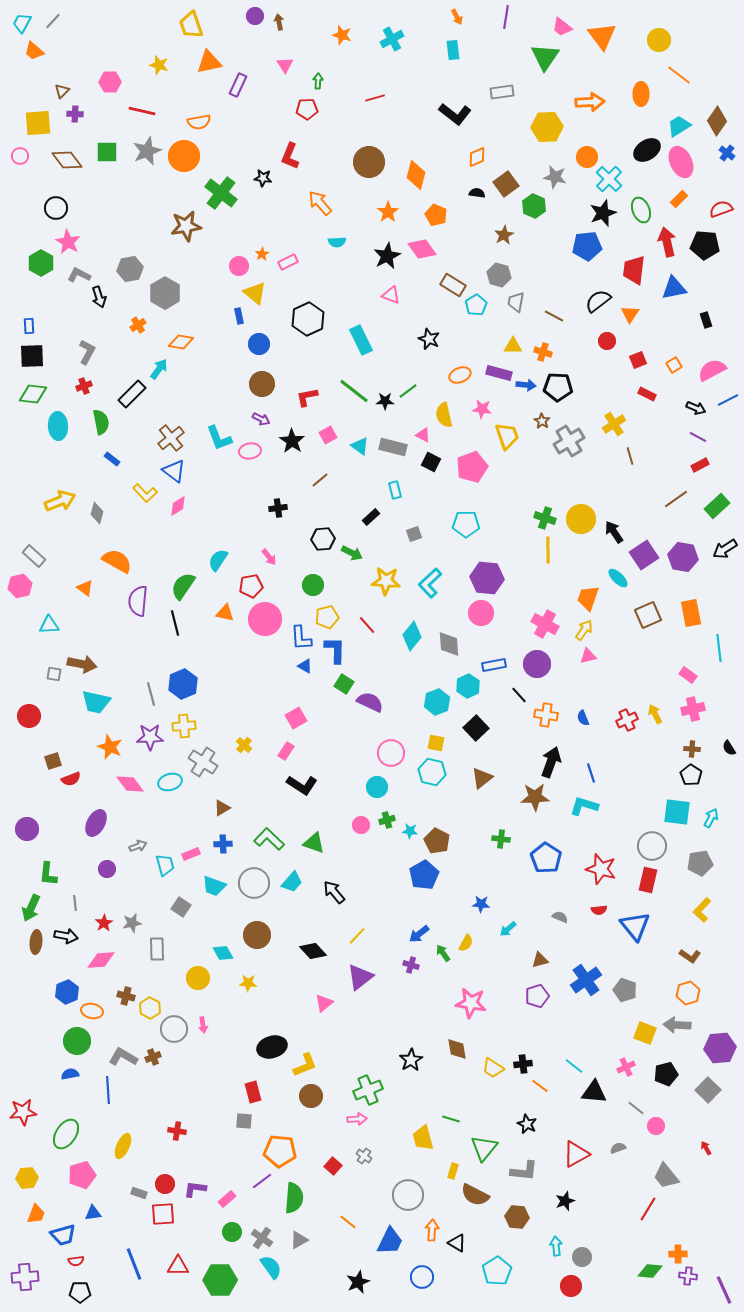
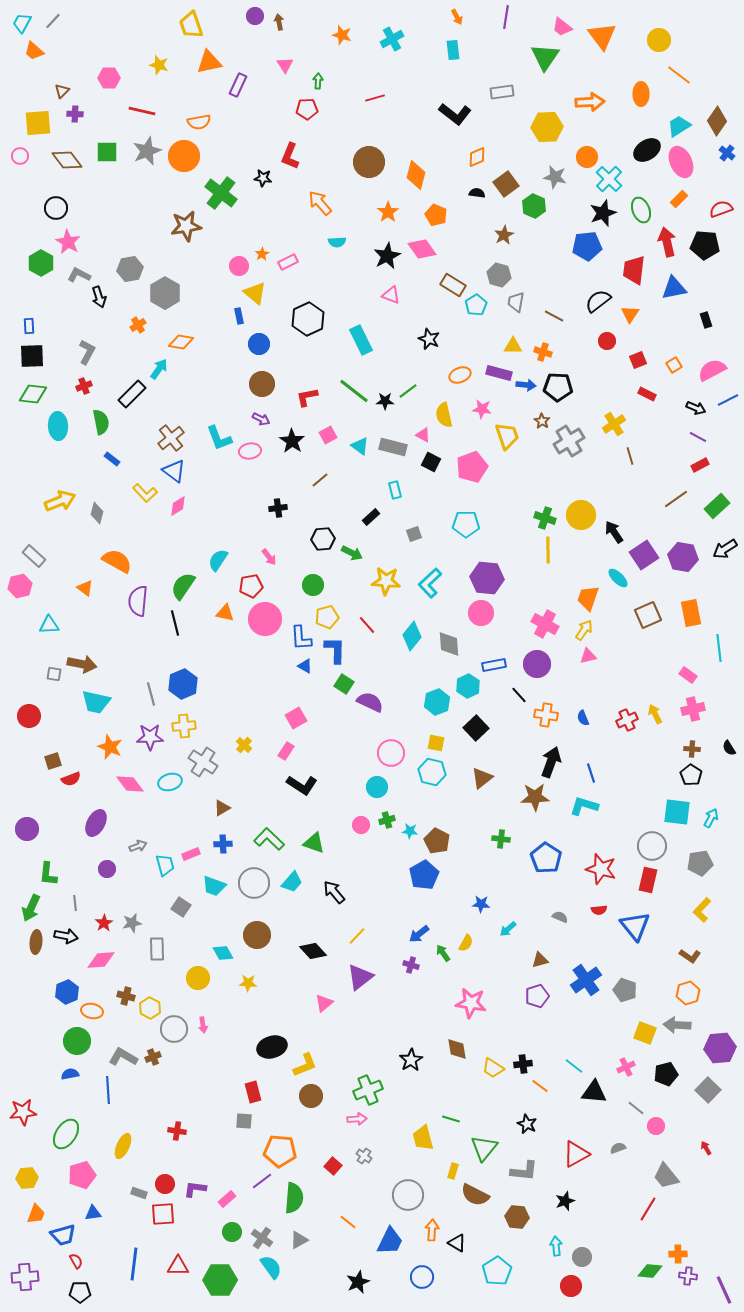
pink hexagon at (110, 82): moved 1 px left, 4 px up
yellow circle at (581, 519): moved 4 px up
red semicircle at (76, 1261): rotated 112 degrees counterclockwise
blue line at (134, 1264): rotated 28 degrees clockwise
